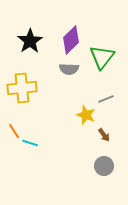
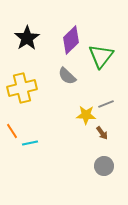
black star: moved 3 px left, 3 px up
green triangle: moved 1 px left, 1 px up
gray semicircle: moved 2 px left, 7 px down; rotated 42 degrees clockwise
yellow cross: rotated 8 degrees counterclockwise
gray line: moved 5 px down
yellow star: rotated 18 degrees counterclockwise
orange line: moved 2 px left
brown arrow: moved 2 px left, 2 px up
cyan line: rotated 28 degrees counterclockwise
